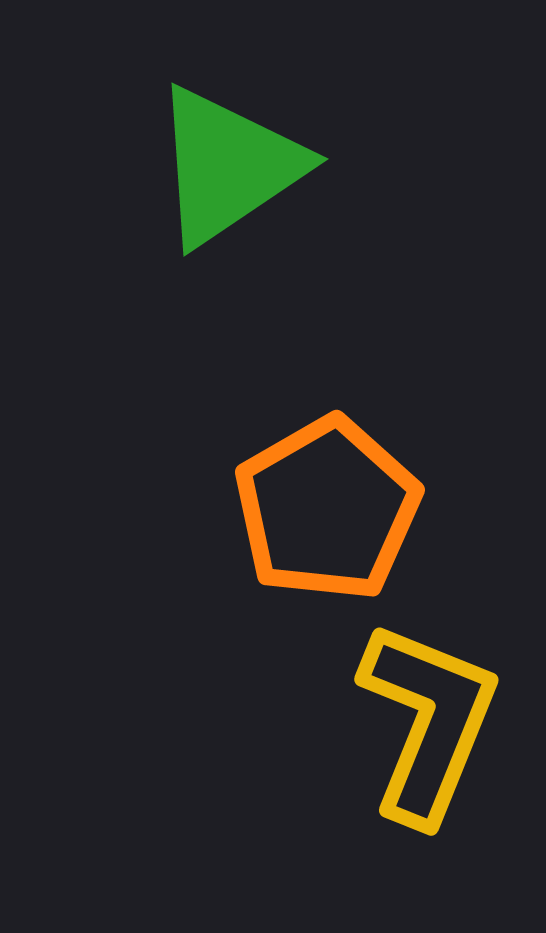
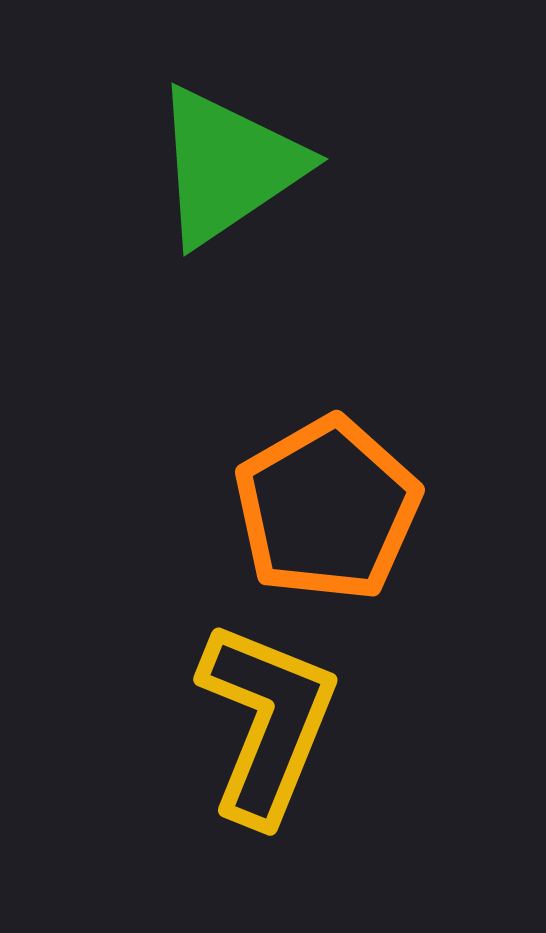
yellow L-shape: moved 161 px left
